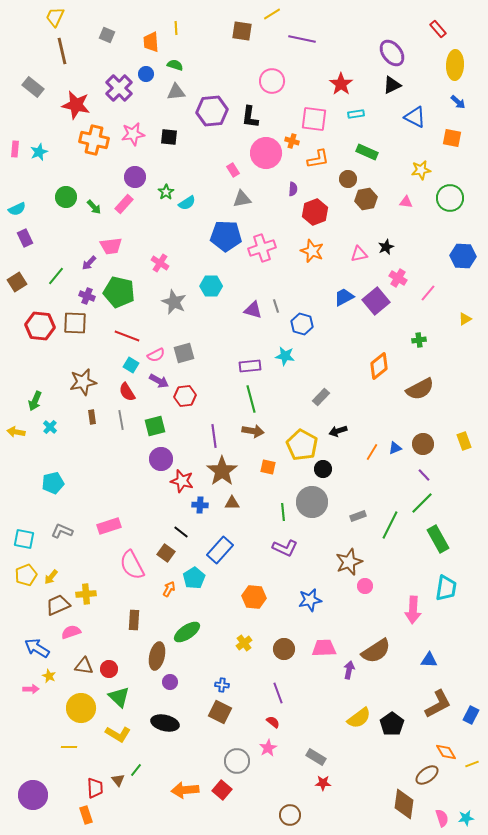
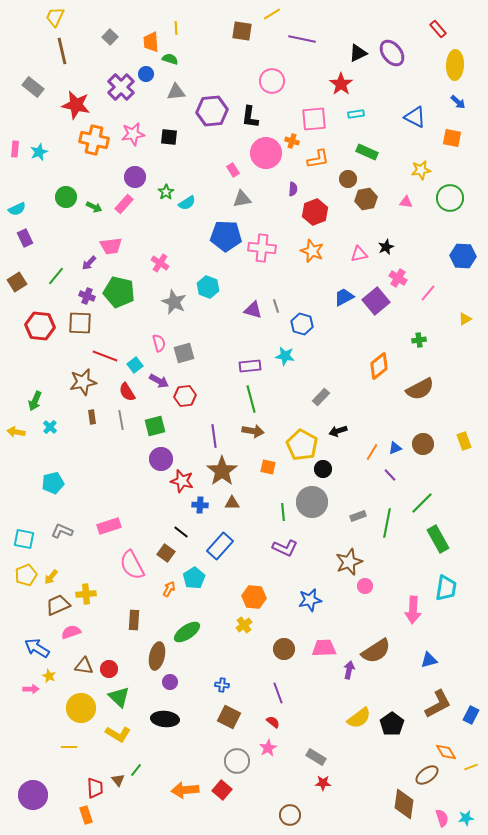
gray square at (107, 35): moved 3 px right, 2 px down; rotated 21 degrees clockwise
green semicircle at (175, 65): moved 5 px left, 6 px up
black triangle at (392, 85): moved 34 px left, 32 px up
purple cross at (119, 88): moved 2 px right, 1 px up
pink square at (314, 119): rotated 12 degrees counterclockwise
green arrow at (94, 207): rotated 21 degrees counterclockwise
pink cross at (262, 248): rotated 24 degrees clockwise
cyan hexagon at (211, 286): moved 3 px left, 1 px down; rotated 20 degrees clockwise
brown square at (75, 323): moved 5 px right
red line at (127, 336): moved 22 px left, 20 px down
pink semicircle at (156, 355): moved 3 px right, 12 px up; rotated 78 degrees counterclockwise
cyan square at (131, 365): moved 4 px right; rotated 21 degrees clockwise
purple line at (424, 475): moved 34 px left
green line at (390, 525): moved 3 px left, 2 px up; rotated 16 degrees counterclockwise
blue rectangle at (220, 550): moved 4 px up
yellow cross at (244, 643): moved 18 px up
blue triangle at (429, 660): rotated 18 degrees counterclockwise
brown square at (220, 712): moved 9 px right, 5 px down
black ellipse at (165, 723): moved 4 px up; rotated 8 degrees counterclockwise
yellow line at (472, 764): moved 1 px left, 3 px down
